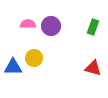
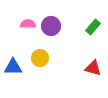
green rectangle: rotated 21 degrees clockwise
yellow circle: moved 6 px right
